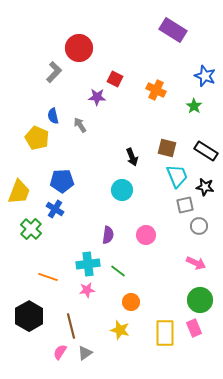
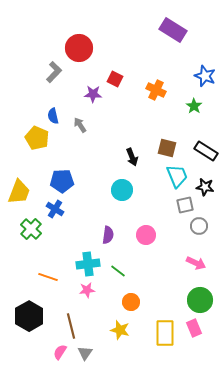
purple star: moved 4 px left, 3 px up
gray triangle: rotated 21 degrees counterclockwise
